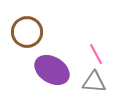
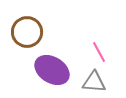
pink line: moved 3 px right, 2 px up
